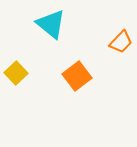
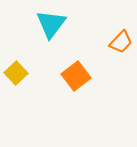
cyan triangle: rotated 28 degrees clockwise
orange square: moved 1 px left
